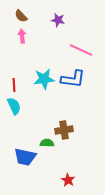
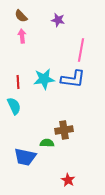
pink line: rotated 75 degrees clockwise
red line: moved 4 px right, 3 px up
